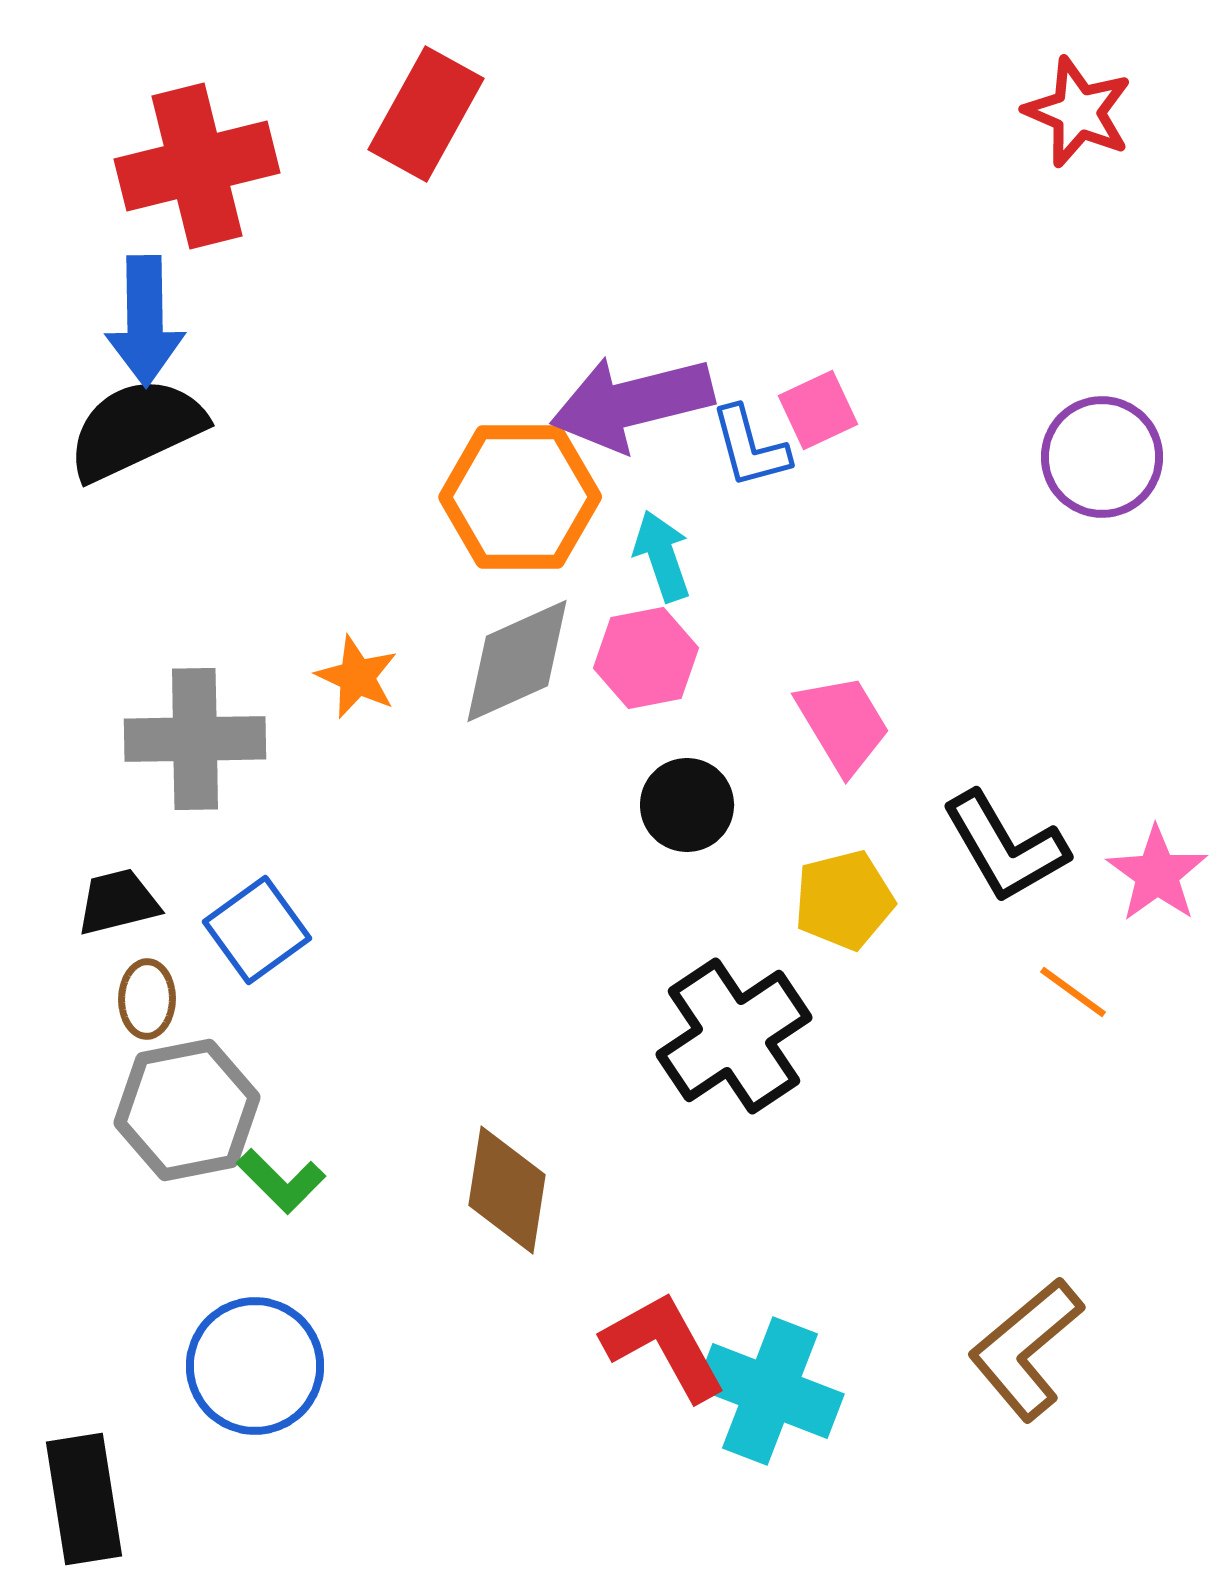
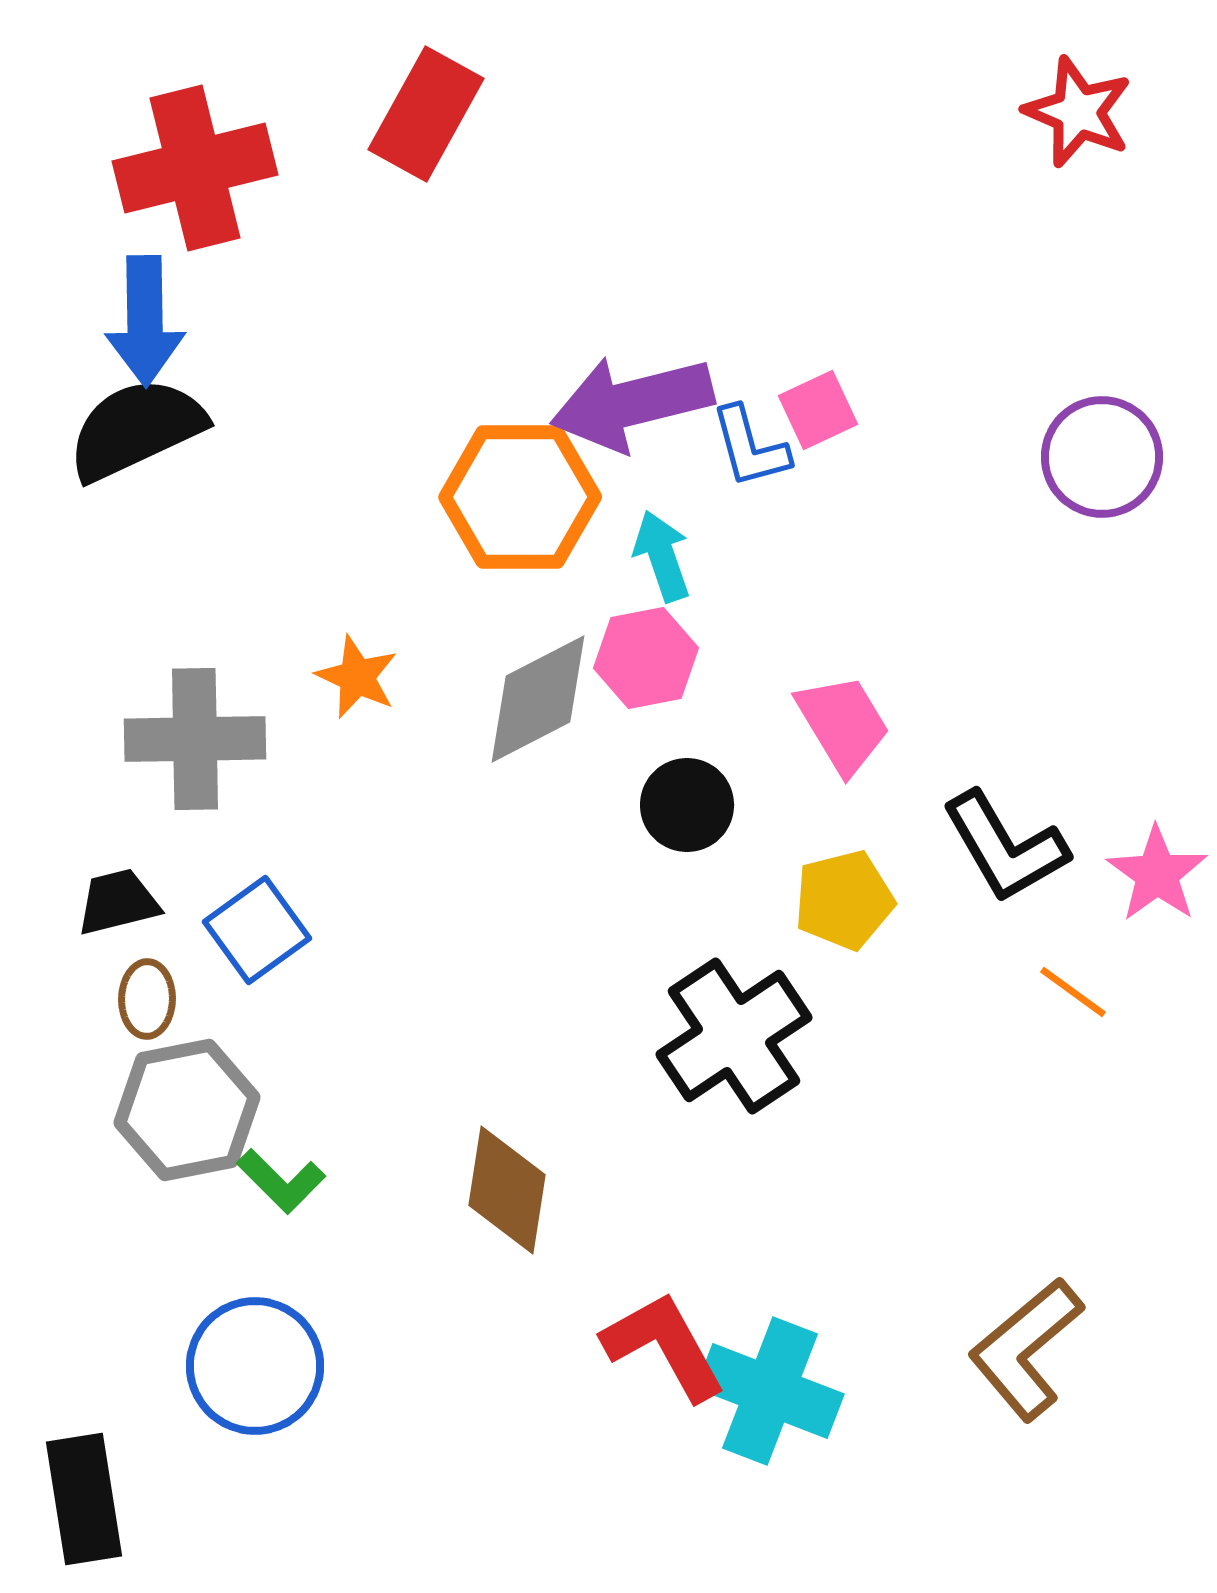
red cross: moved 2 px left, 2 px down
gray diamond: moved 21 px right, 38 px down; rotated 3 degrees counterclockwise
